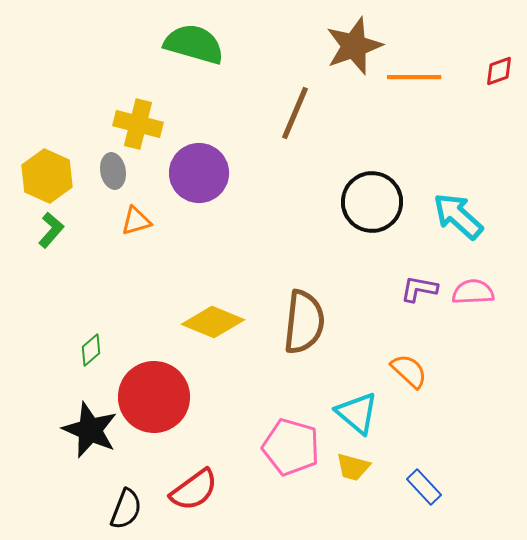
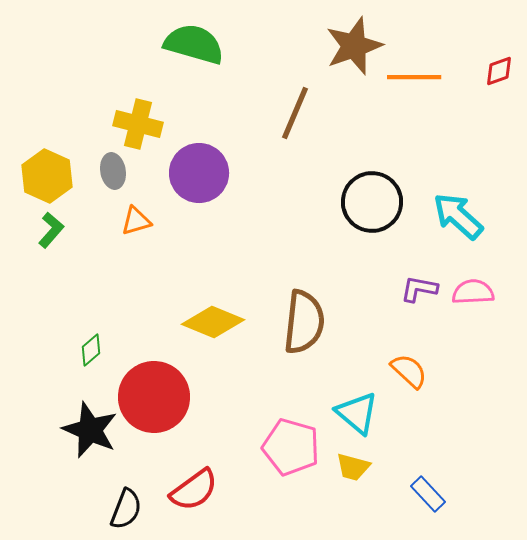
blue rectangle: moved 4 px right, 7 px down
